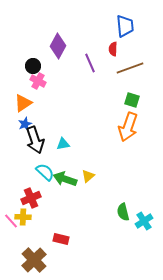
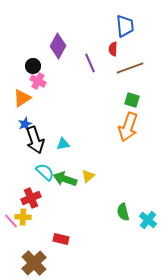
orange triangle: moved 1 px left, 5 px up
cyan cross: moved 4 px right, 1 px up; rotated 18 degrees counterclockwise
brown cross: moved 3 px down
